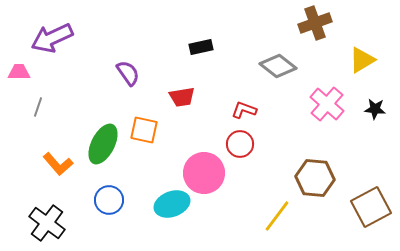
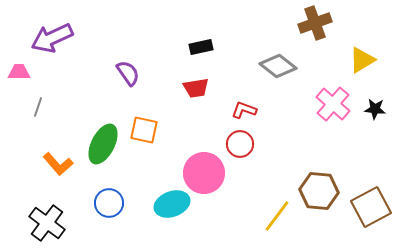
red trapezoid: moved 14 px right, 9 px up
pink cross: moved 6 px right
brown hexagon: moved 4 px right, 13 px down
blue circle: moved 3 px down
